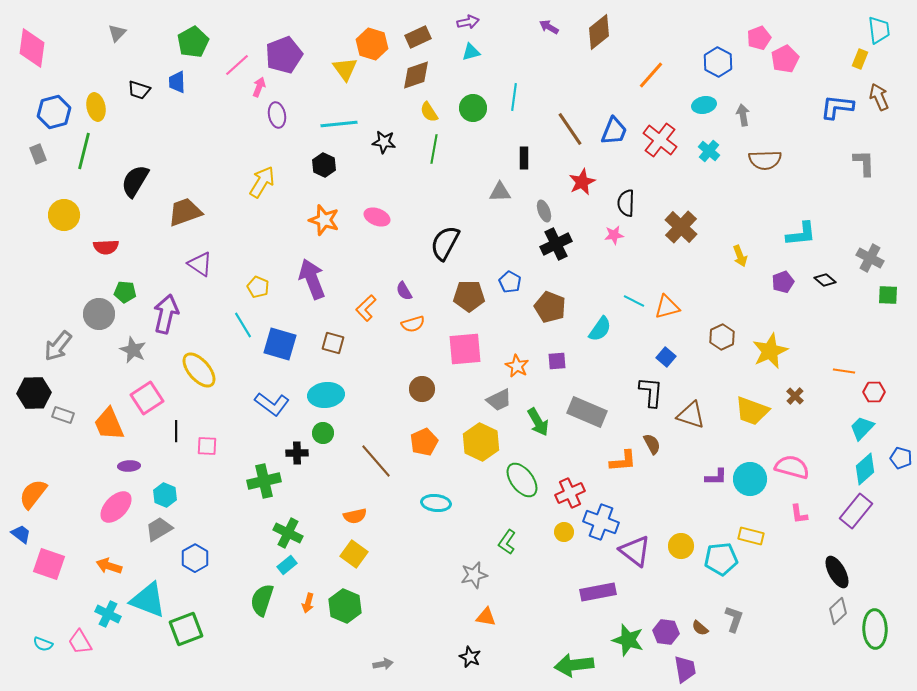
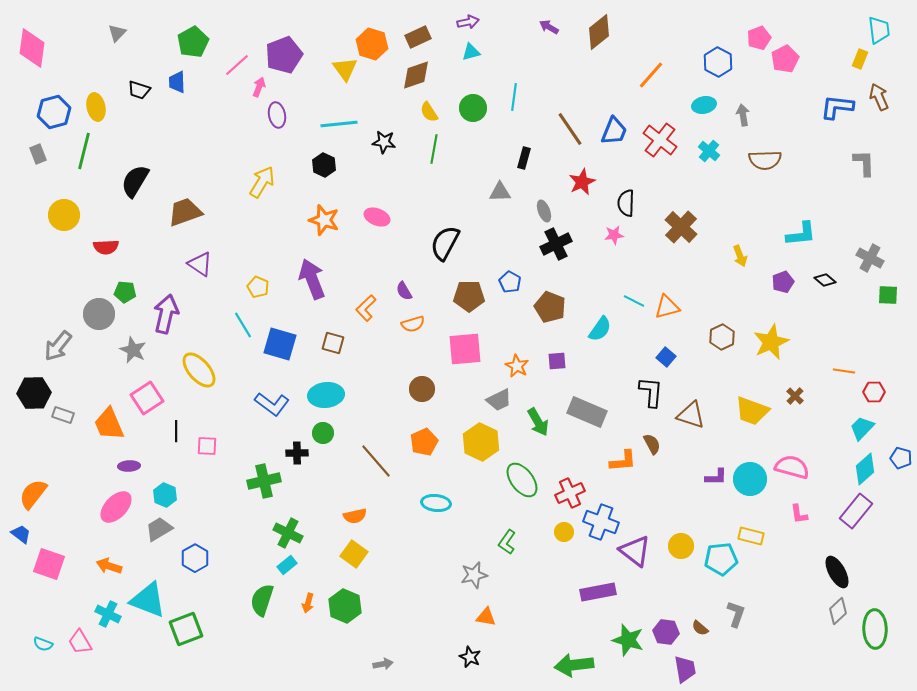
black rectangle at (524, 158): rotated 15 degrees clockwise
yellow star at (770, 351): moved 1 px right, 9 px up
gray L-shape at (734, 619): moved 2 px right, 5 px up
